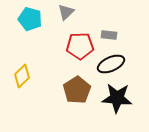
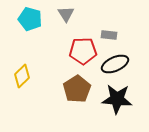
gray triangle: moved 2 px down; rotated 18 degrees counterclockwise
red pentagon: moved 3 px right, 5 px down
black ellipse: moved 4 px right
brown pentagon: moved 1 px up
black star: moved 1 px down
